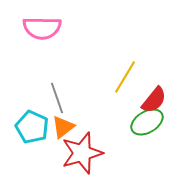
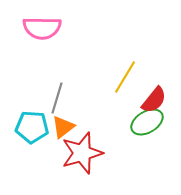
gray line: rotated 36 degrees clockwise
cyan pentagon: rotated 20 degrees counterclockwise
